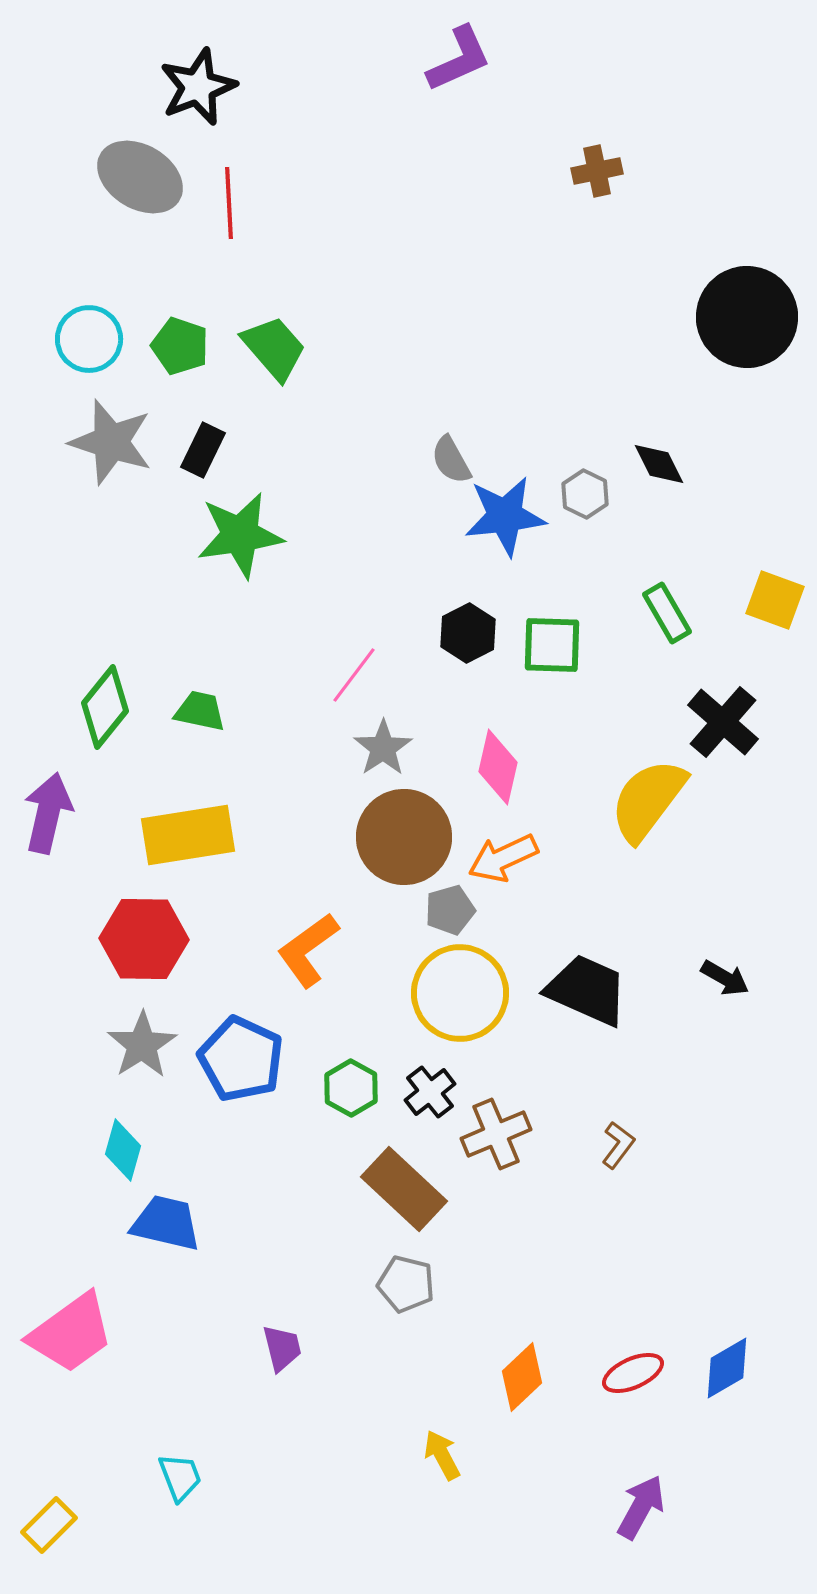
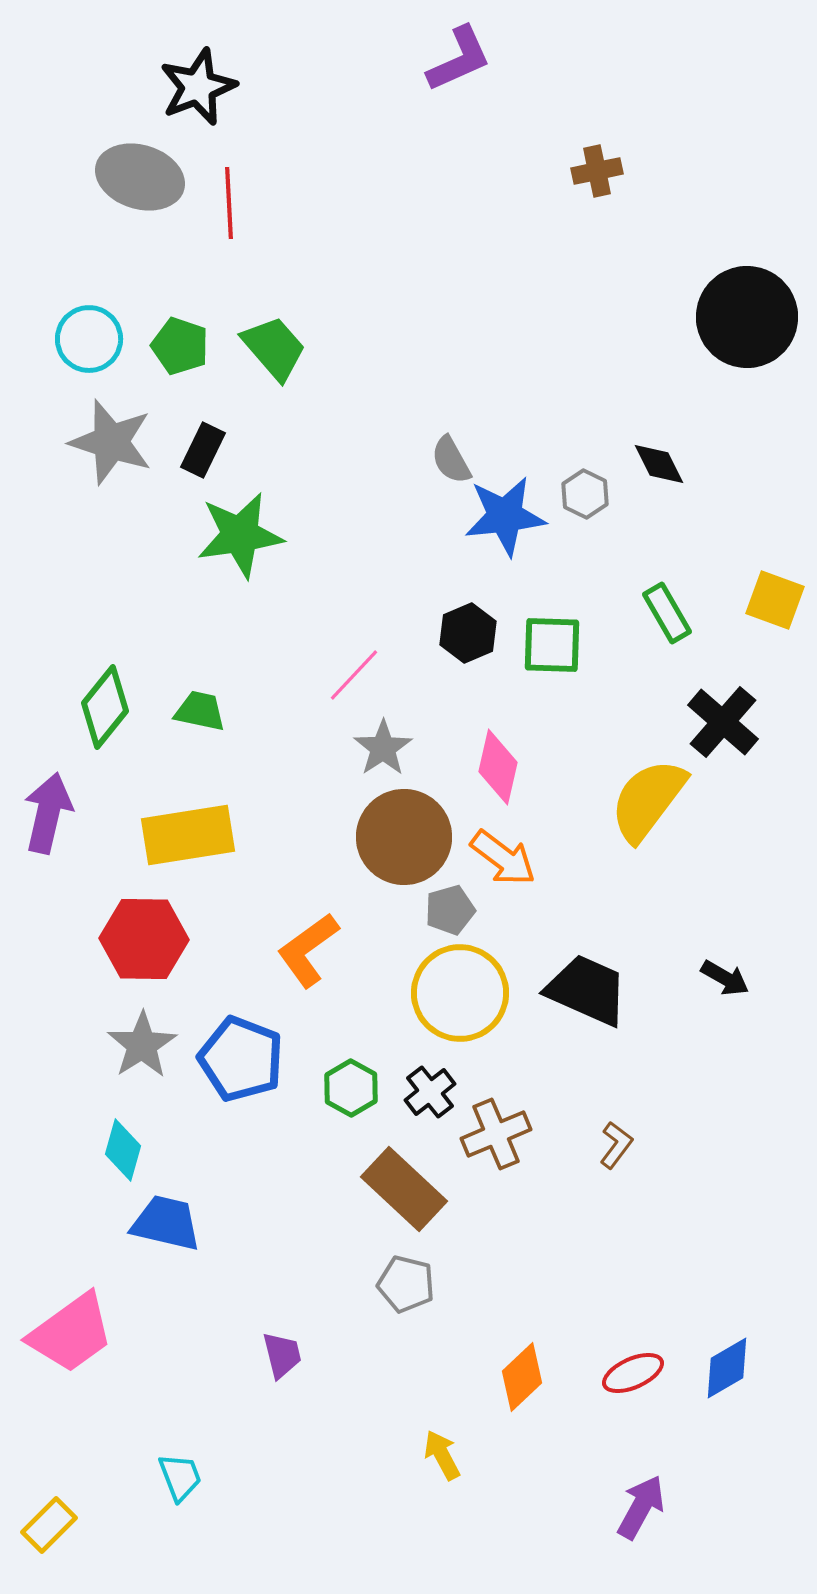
gray ellipse at (140, 177): rotated 14 degrees counterclockwise
black hexagon at (468, 633): rotated 4 degrees clockwise
pink line at (354, 675): rotated 6 degrees clockwise
orange arrow at (503, 858): rotated 118 degrees counterclockwise
blue pentagon at (241, 1059): rotated 4 degrees counterclockwise
brown L-shape at (618, 1145): moved 2 px left
purple trapezoid at (282, 1348): moved 7 px down
